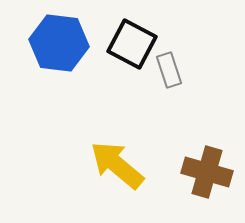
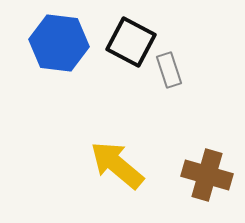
black square: moved 1 px left, 2 px up
brown cross: moved 3 px down
